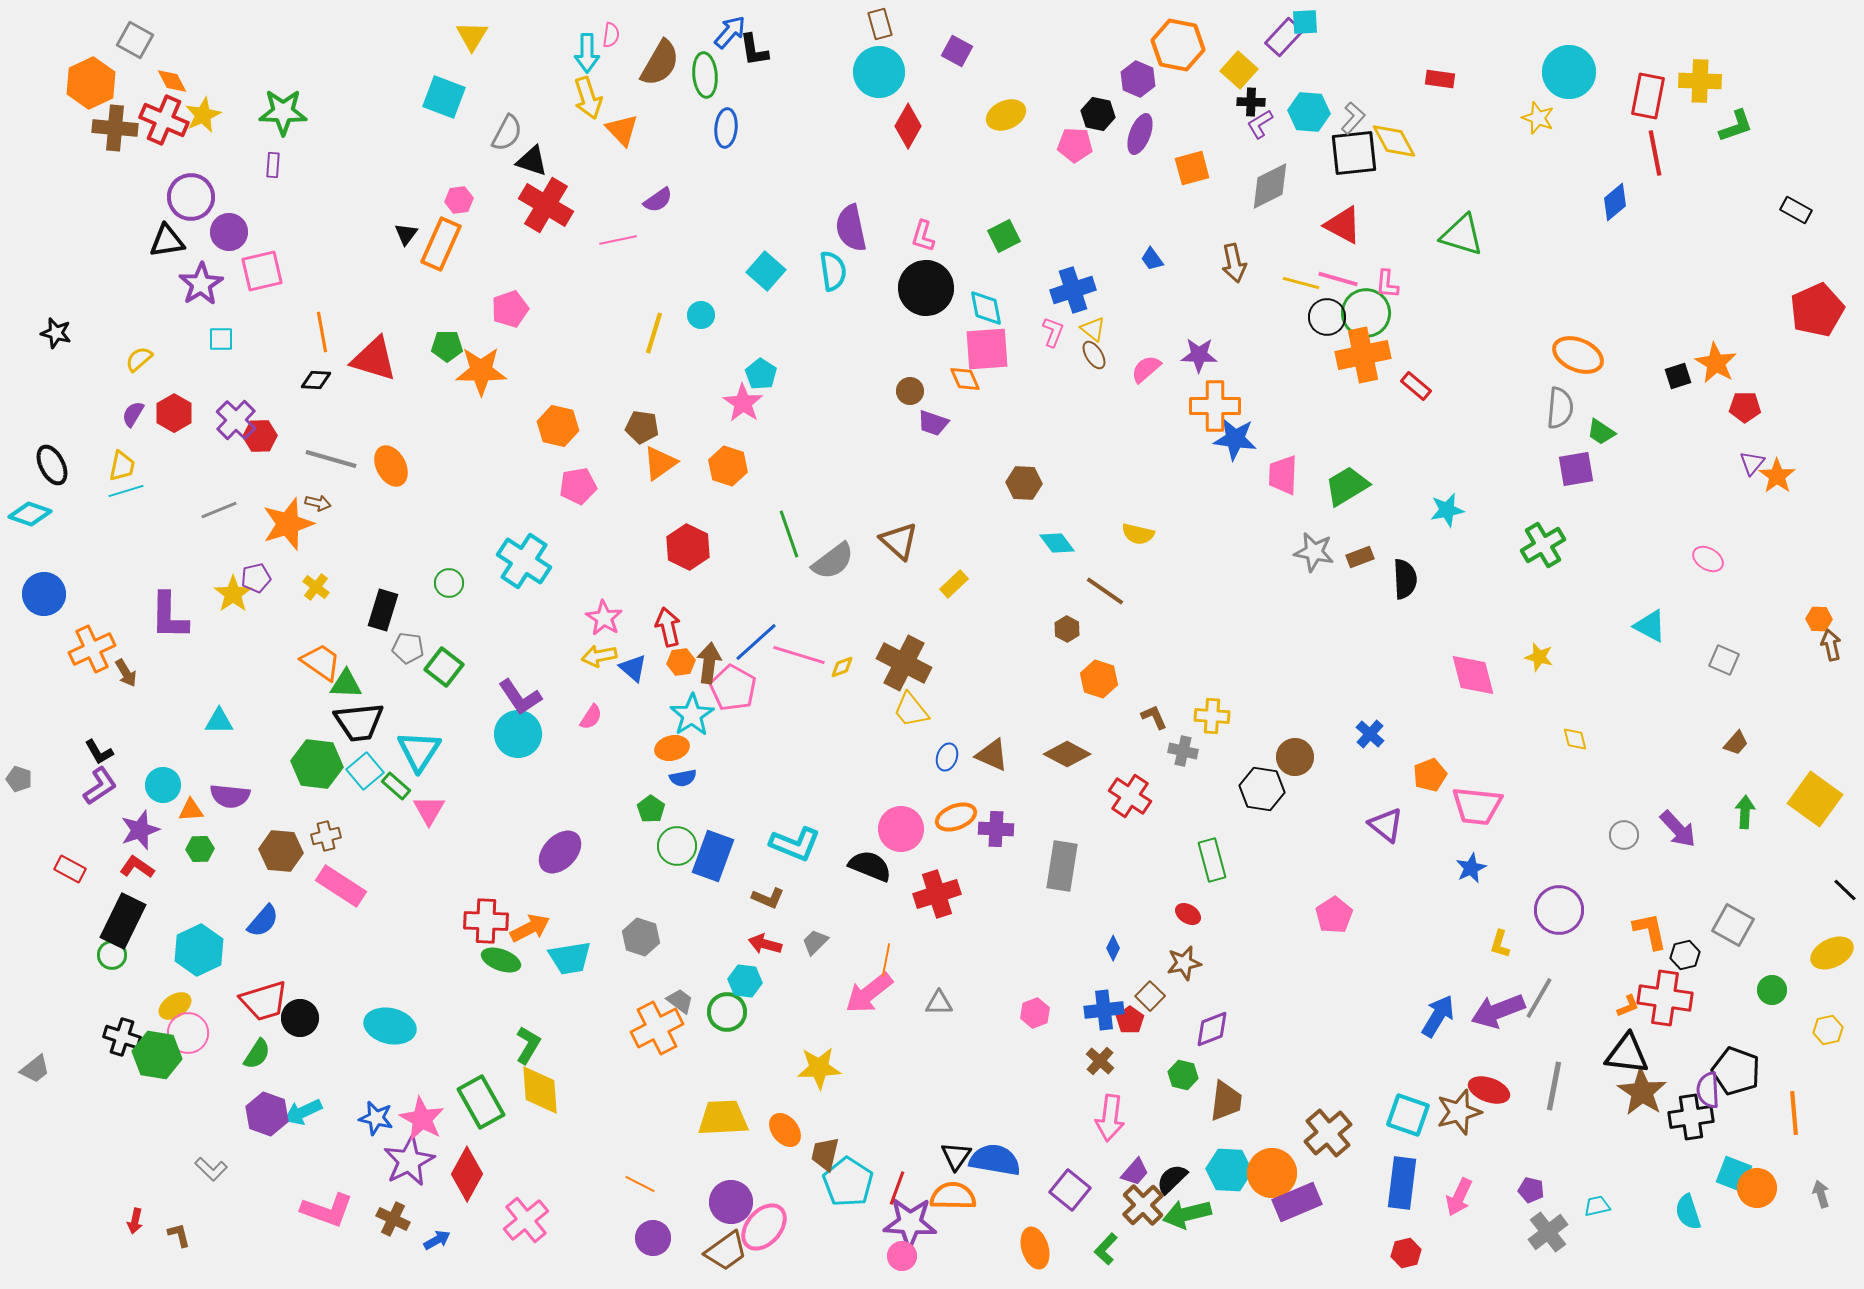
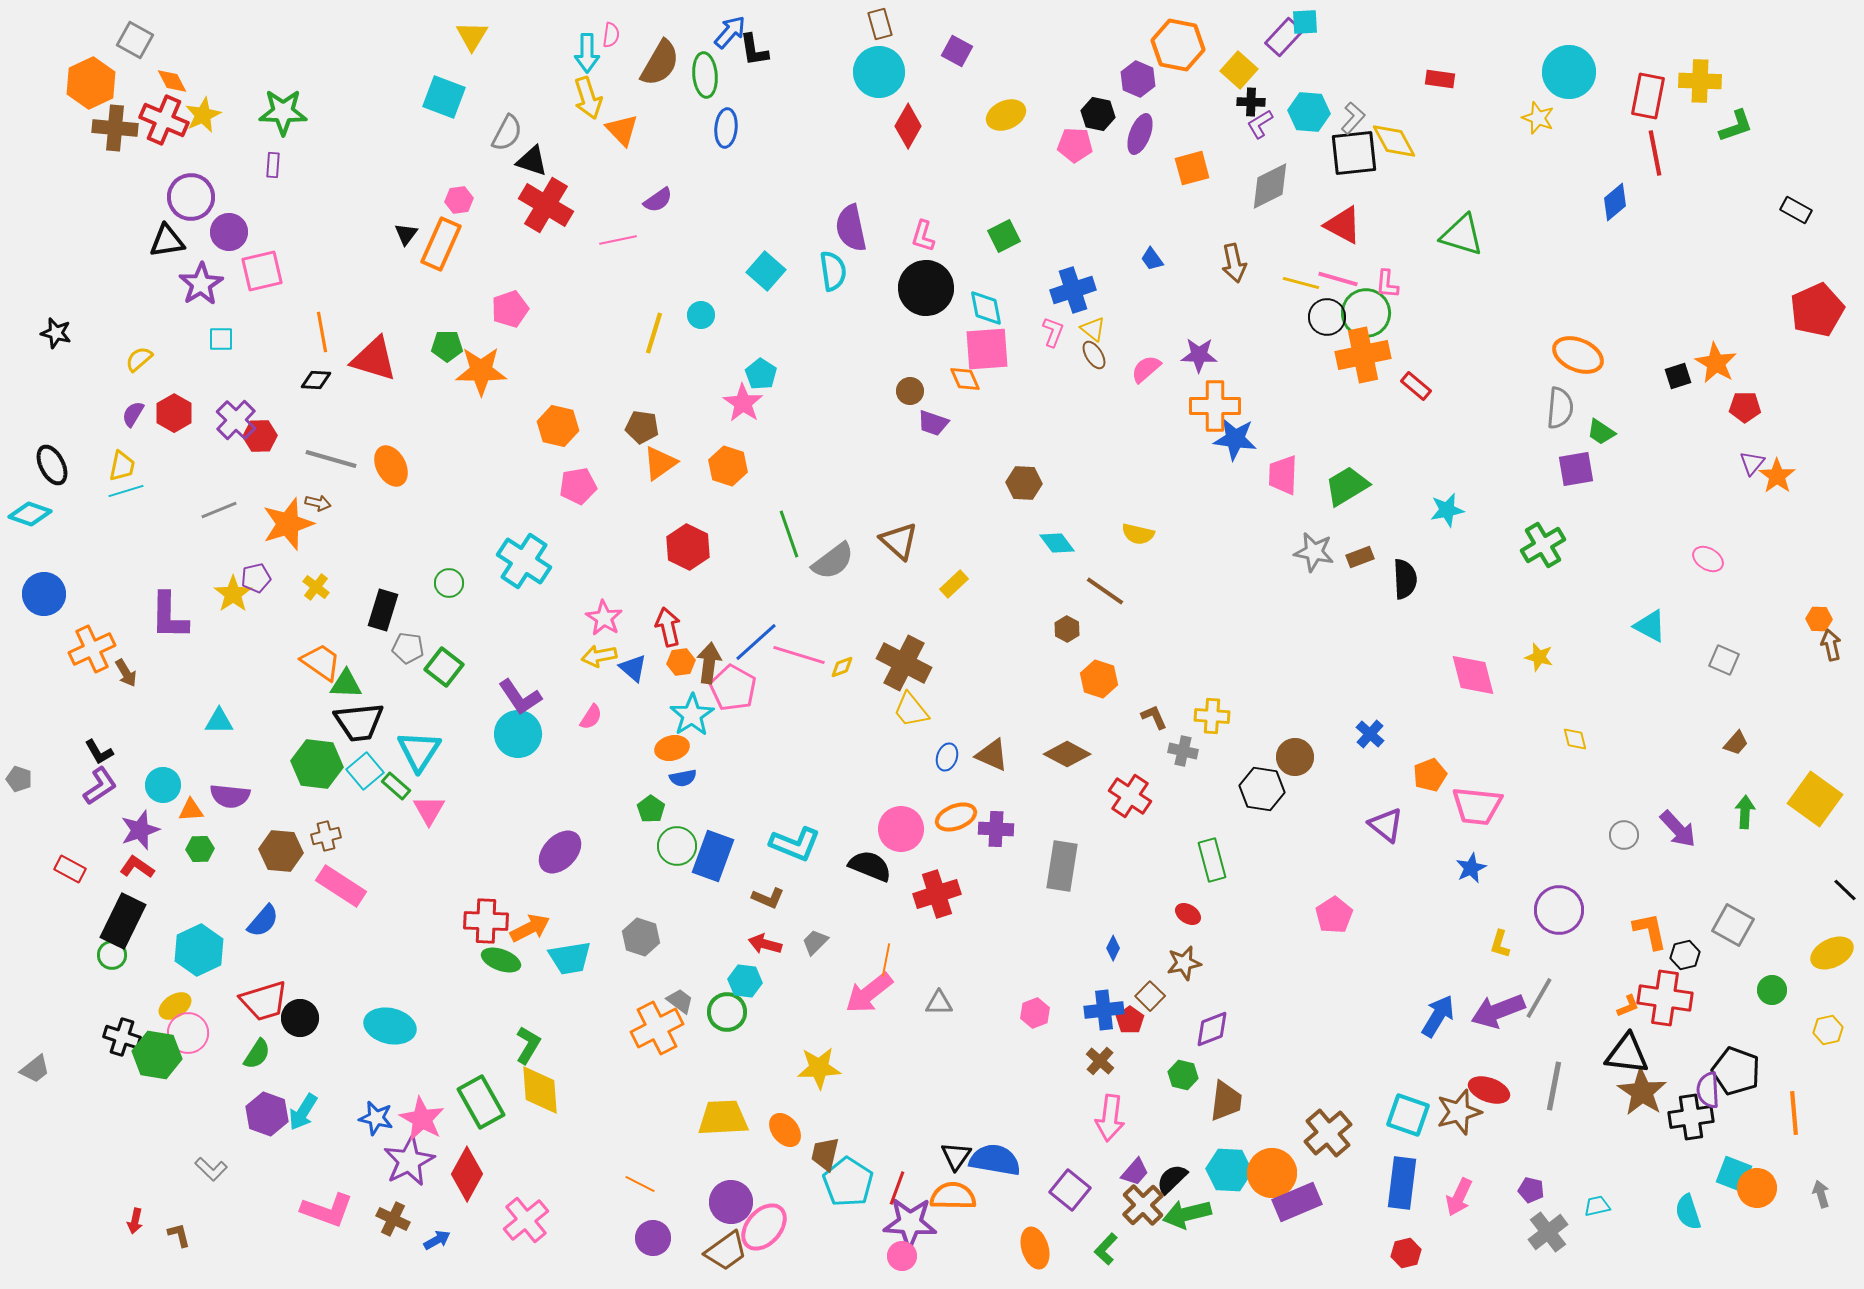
cyan arrow at (303, 1112): rotated 33 degrees counterclockwise
